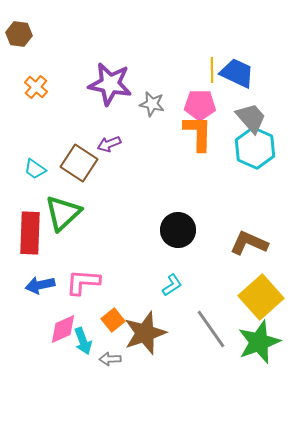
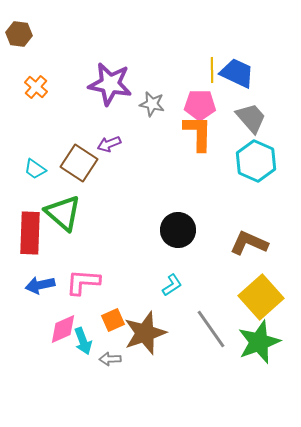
cyan hexagon: moved 1 px right, 13 px down
green triangle: rotated 36 degrees counterclockwise
orange square: rotated 15 degrees clockwise
